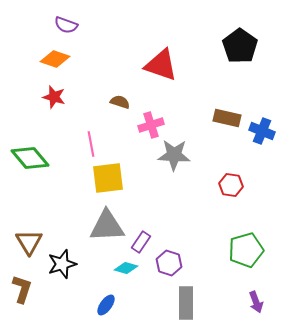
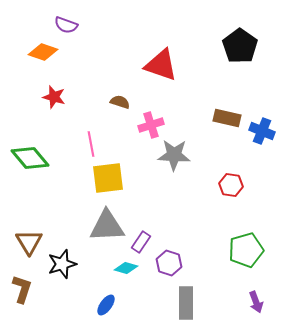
orange diamond: moved 12 px left, 7 px up
